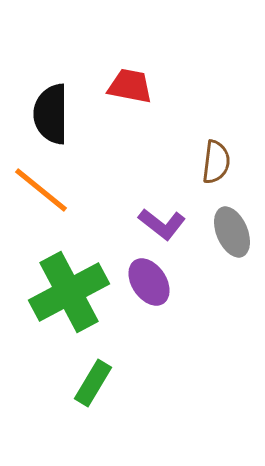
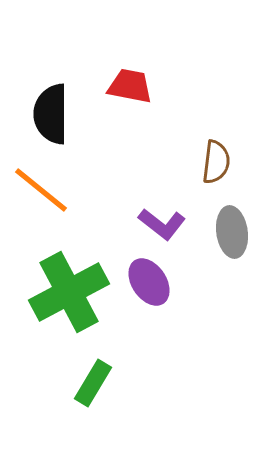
gray ellipse: rotated 15 degrees clockwise
